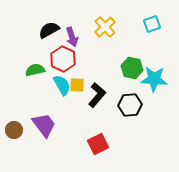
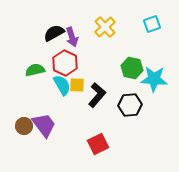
black semicircle: moved 5 px right, 3 px down
red hexagon: moved 2 px right, 4 px down
brown circle: moved 10 px right, 4 px up
